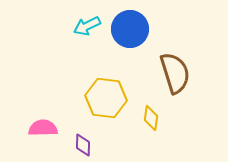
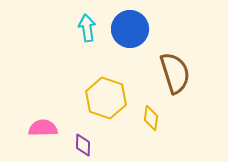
cyan arrow: moved 2 px down; rotated 108 degrees clockwise
yellow hexagon: rotated 12 degrees clockwise
